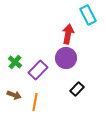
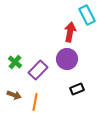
cyan rectangle: moved 1 px left
red arrow: moved 2 px right, 2 px up
purple circle: moved 1 px right, 1 px down
black rectangle: rotated 24 degrees clockwise
